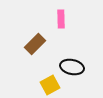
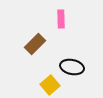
yellow square: rotated 12 degrees counterclockwise
